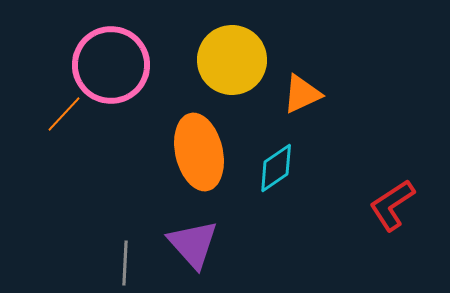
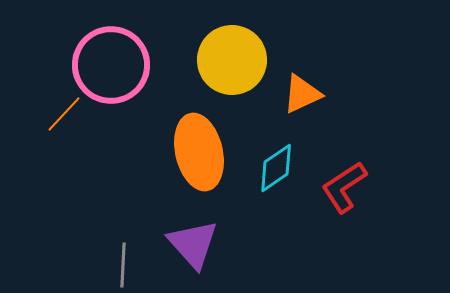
red L-shape: moved 48 px left, 18 px up
gray line: moved 2 px left, 2 px down
